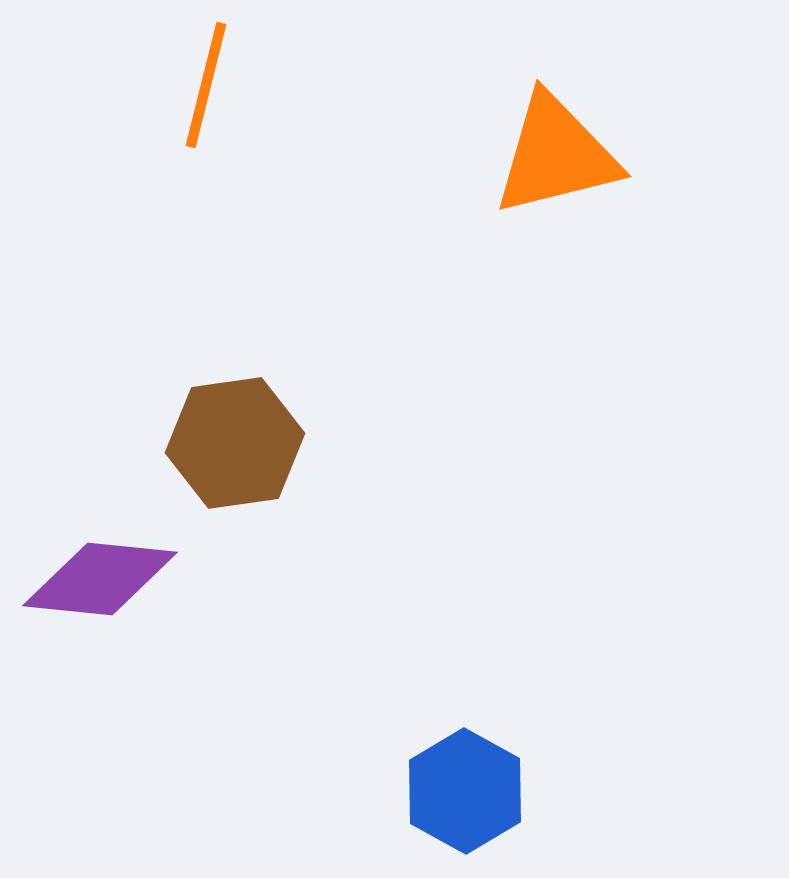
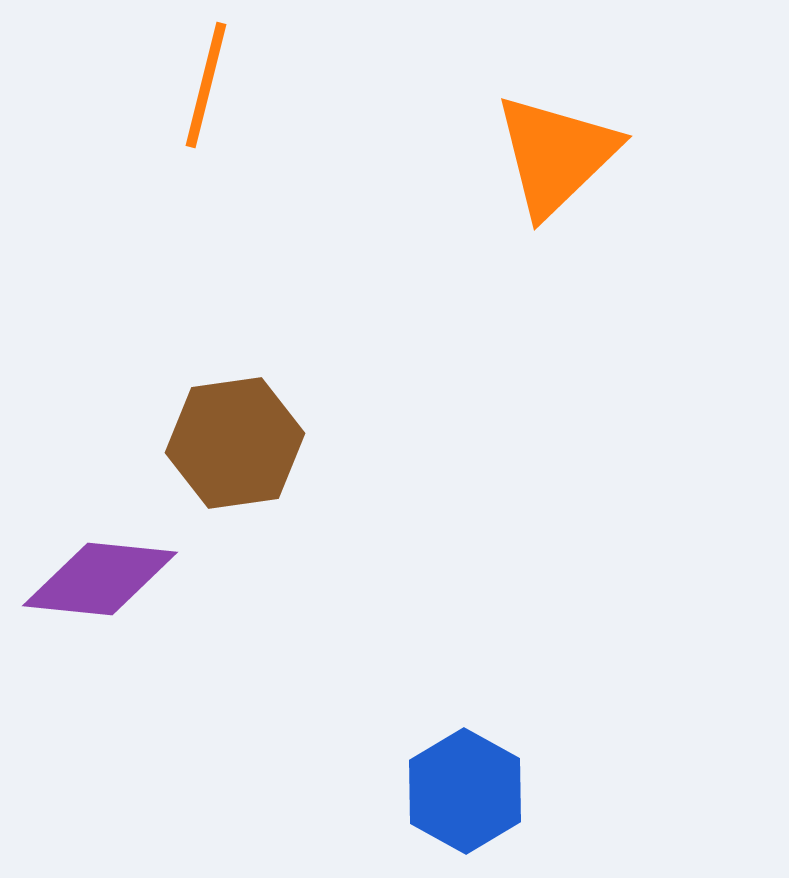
orange triangle: rotated 30 degrees counterclockwise
